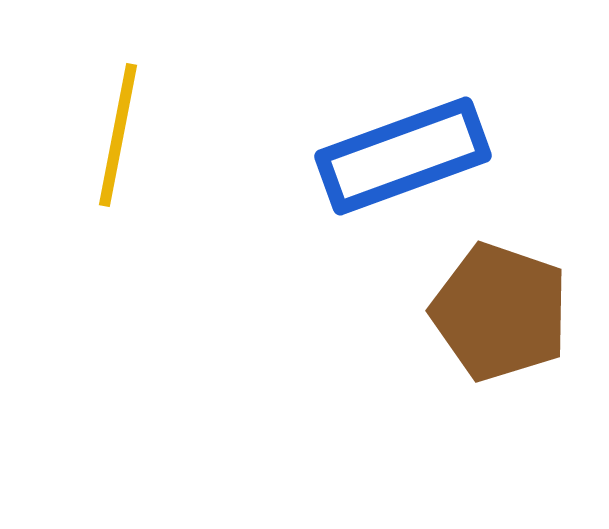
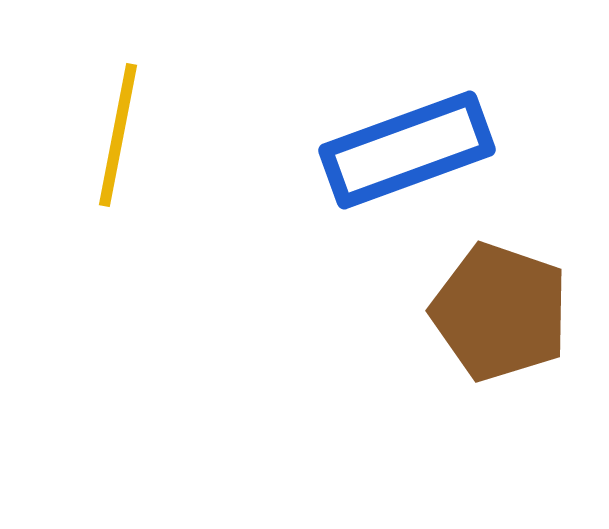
blue rectangle: moved 4 px right, 6 px up
